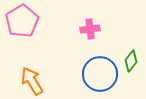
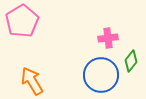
pink cross: moved 18 px right, 9 px down
blue circle: moved 1 px right, 1 px down
